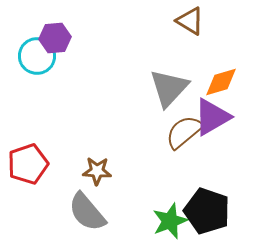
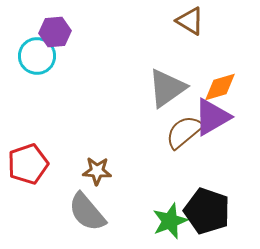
purple hexagon: moved 6 px up
orange diamond: moved 1 px left, 5 px down
gray triangle: moved 2 px left; rotated 12 degrees clockwise
